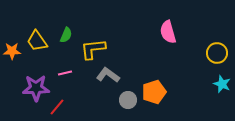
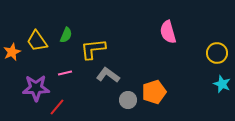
orange star: moved 1 px down; rotated 24 degrees counterclockwise
